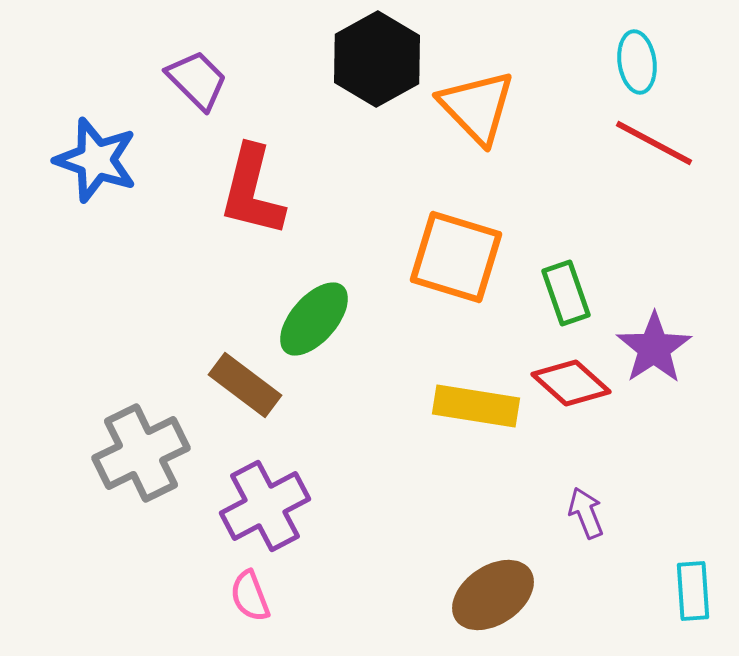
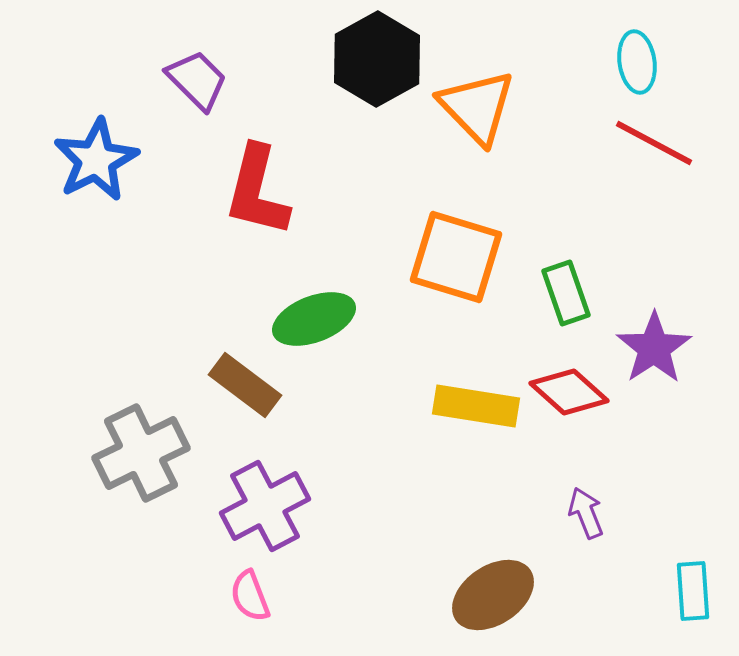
blue star: rotated 26 degrees clockwise
red L-shape: moved 5 px right
green ellipse: rotated 28 degrees clockwise
red diamond: moved 2 px left, 9 px down
